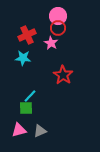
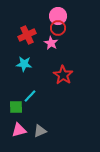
cyan star: moved 1 px right, 6 px down
green square: moved 10 px left, 1 px up
